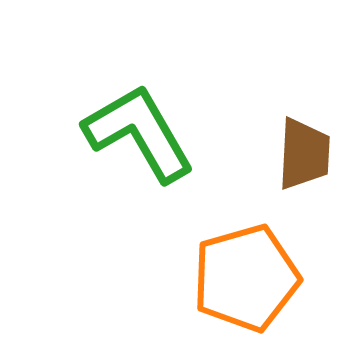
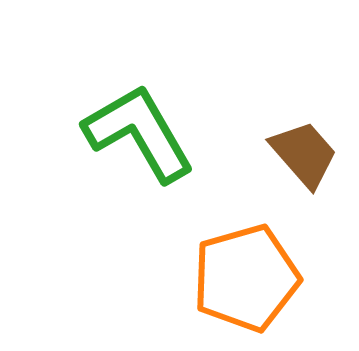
brown trapezoid: rotated 44 degrees counterclockwise
